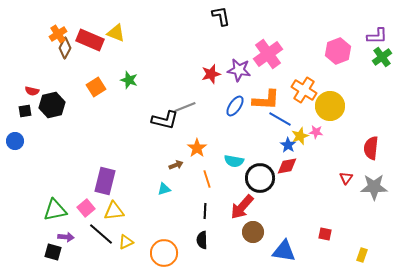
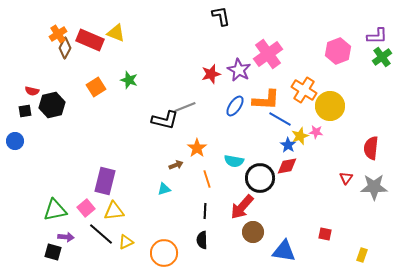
purple star at (239, 70): rotated 20 degrees clockwise
